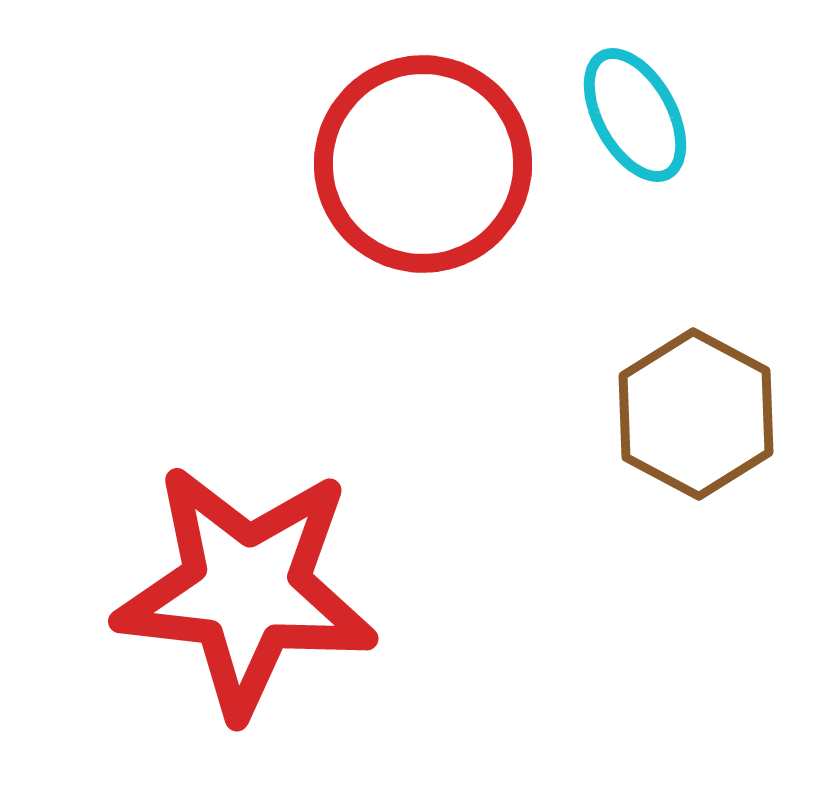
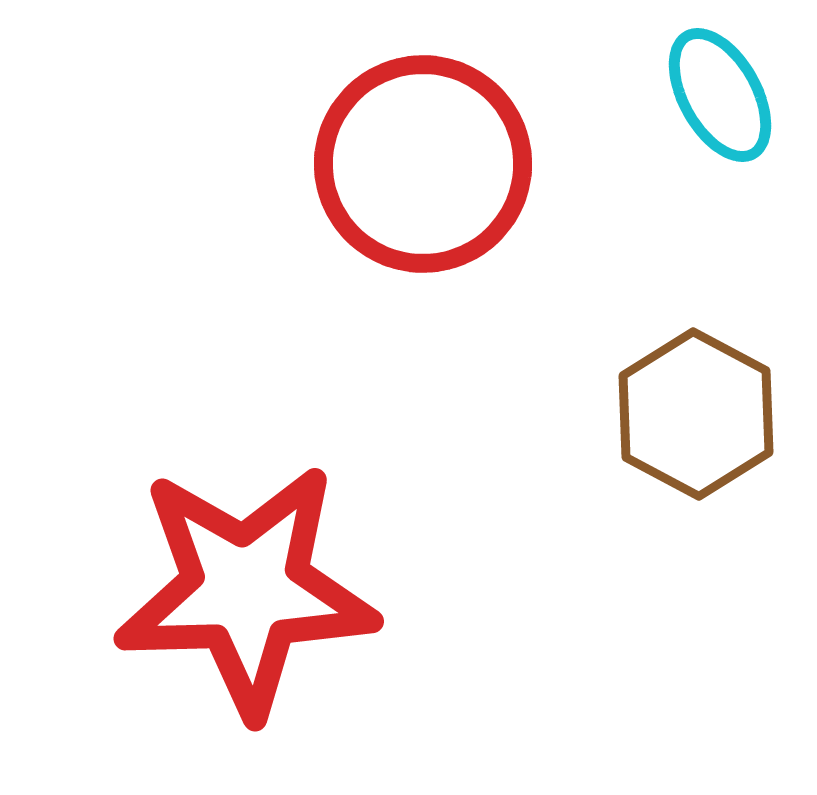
cyan ellipse: moved 85 px right, 20 px up
red star: rotated 8 degrees counterclockwise
